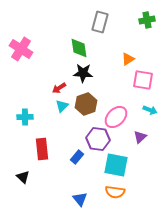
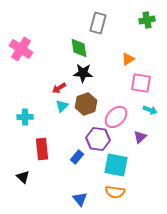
gray rectangle: moved 2 px left, 1 px down
pink square: moved 2 px left, 3 px down
